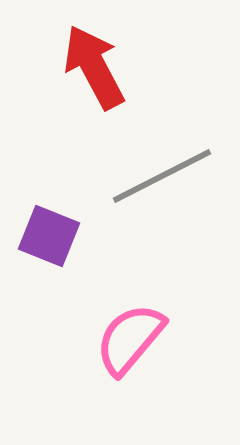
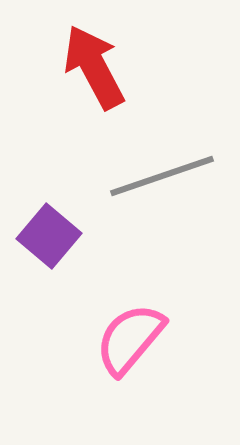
gray line: rotated 8 degrees clockwise
purple square: rotated 18 degrees clockwise
